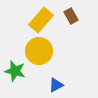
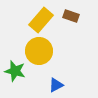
brown rectangle: rotated 42 degrees counterclockwise
